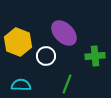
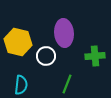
purple ellipse: rotated 40 degrees clockwise
yellow hexagon: rotated 8 degrees counterclockwise
cyan semicircle: rotated 96 degrees clockwise
